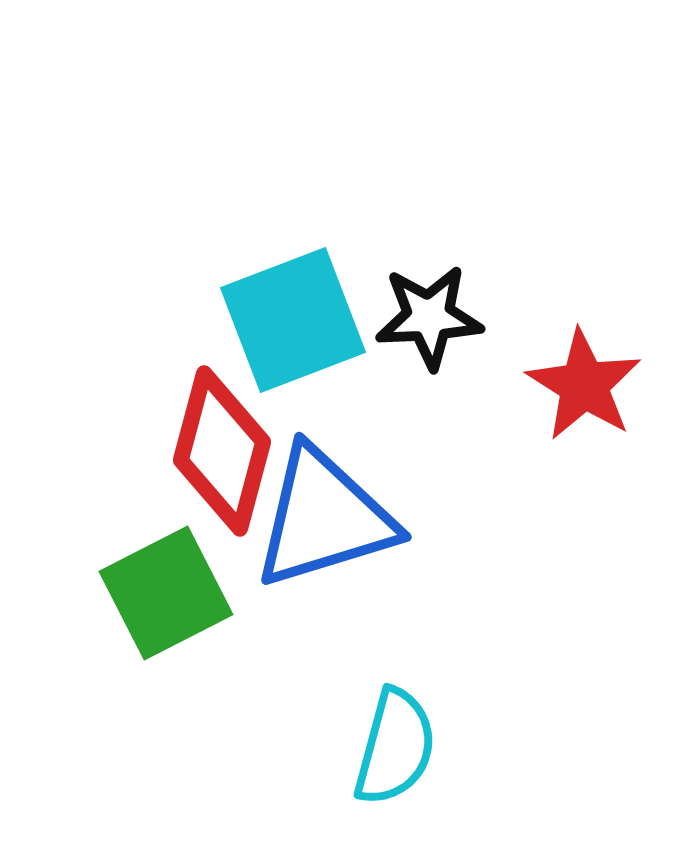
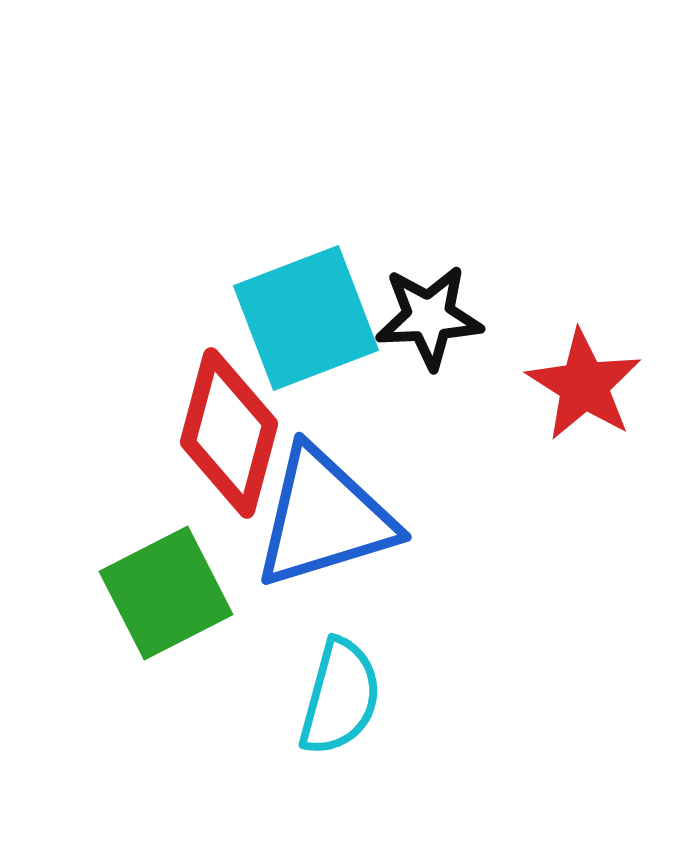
cyan square: moved 13 px right, 2 px up
red diamond: moved 7 px right, 18 px up
cyan semicircle: moved 55 px left, 50 px up
